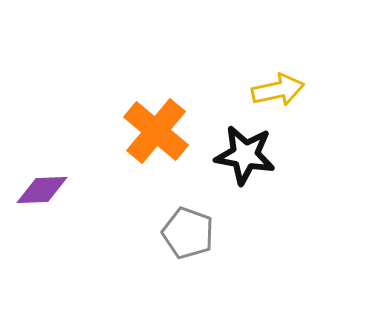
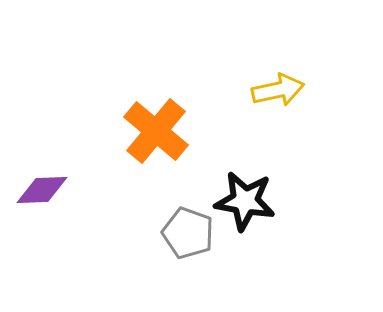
black star: moved 46 px down
